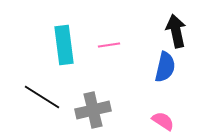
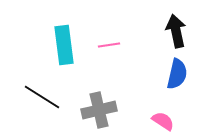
blue semicircle: moved 12 px right, 7 px down
gray cross: moved 6 px right
